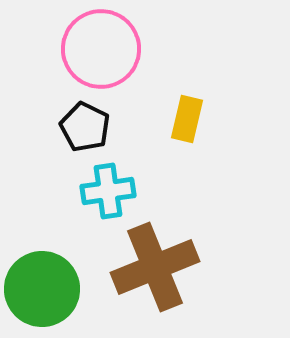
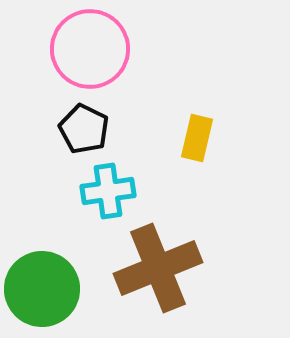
pink circle: moved 11 px left
yellow rectangle: moved 10 px right, 19 px down
black pentagon: moved 1 px left, 2 px down
brown cross: moved 3 px right, 1 px down
